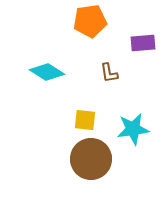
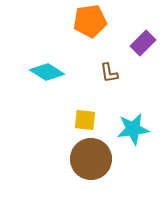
purple rectangle: rotated 40 degrees counterclockwise
